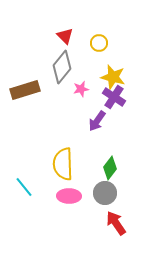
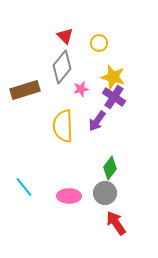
yellow semicircle: moved 38 px up
